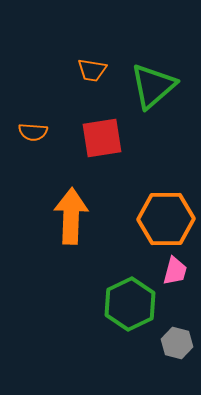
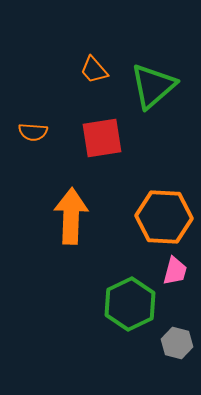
orange trapezoid: moved 2 px right; rotated 40 degrees clockwise
orange hexagon: moved 2 px left, 2 px up; rotated 4 degrees clockwise
